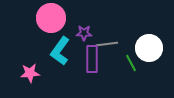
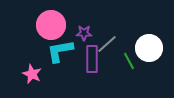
pink circle: moved 7 px down
gray line: rotated 35 degrees counterclockwise
cyan L-shape: rotated 44 degrees clockwise
green line: moved 2 px left, 2 px up
pink star: moved 2 px right, 1 px down; rotated 30 degrees clockwise
